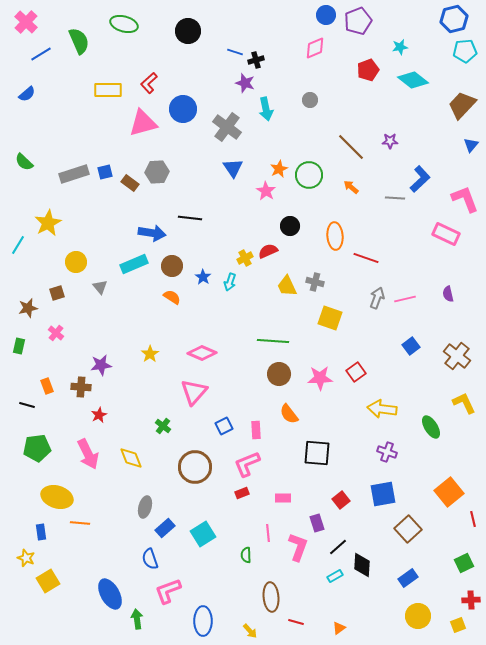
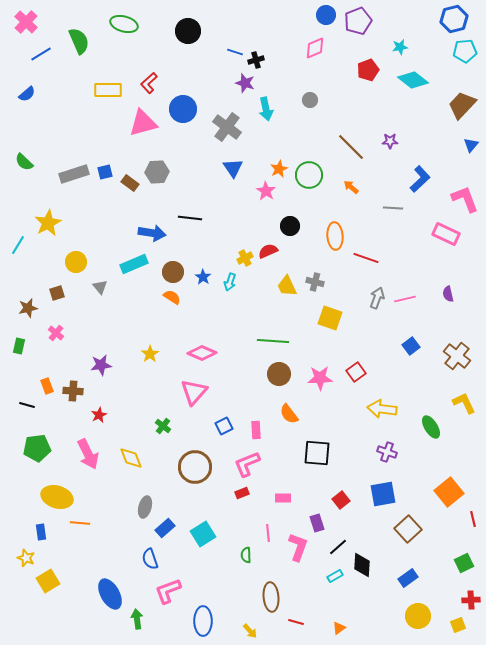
gray line at (395, 198): moved 2 px left, 10 px down
brown circle at (172, 266): moved 1 px right, 6 px down
brown cross at (81, 387): moved 8 px left, 4 px down
